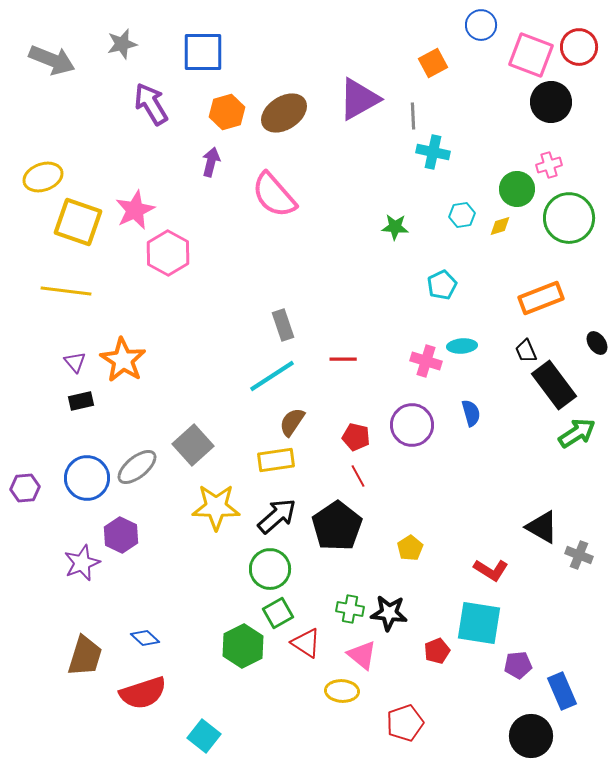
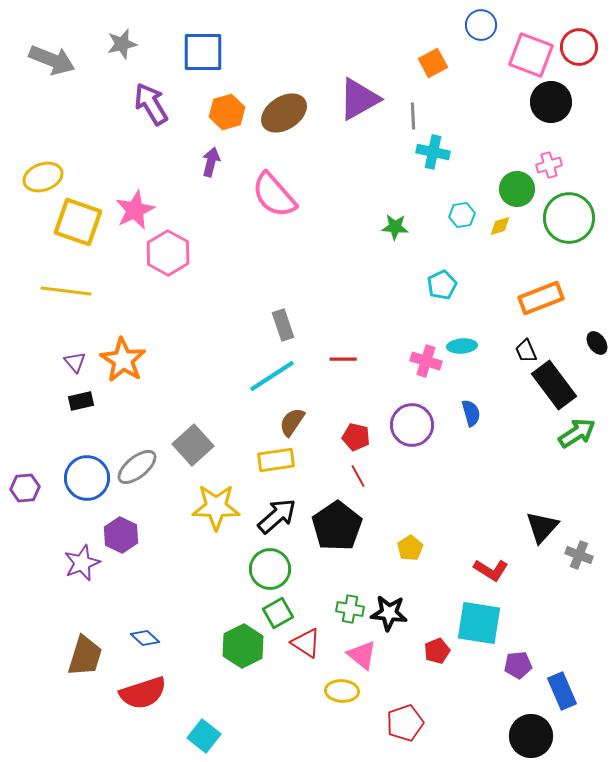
black triangle at (542, 527): rotated 42 degrees clockwise
